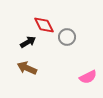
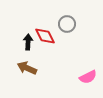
red diamond: moved 1 px right, 11 px down
gray circle: moved 13 px up
black arrow: rotated 56 degrees counterclockwise
